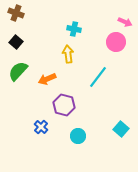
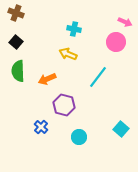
yellow arrow: rotated 60 degrees counterclockwise
green semicircle: rotated 45 degrees counterclockwise
cyan circle: moved 1 px right, 1 px down
